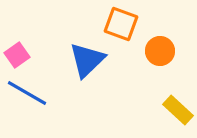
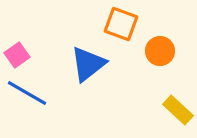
blue triangle: moved 1 px right, 4 px down; rotated 6 degrees clockwise
